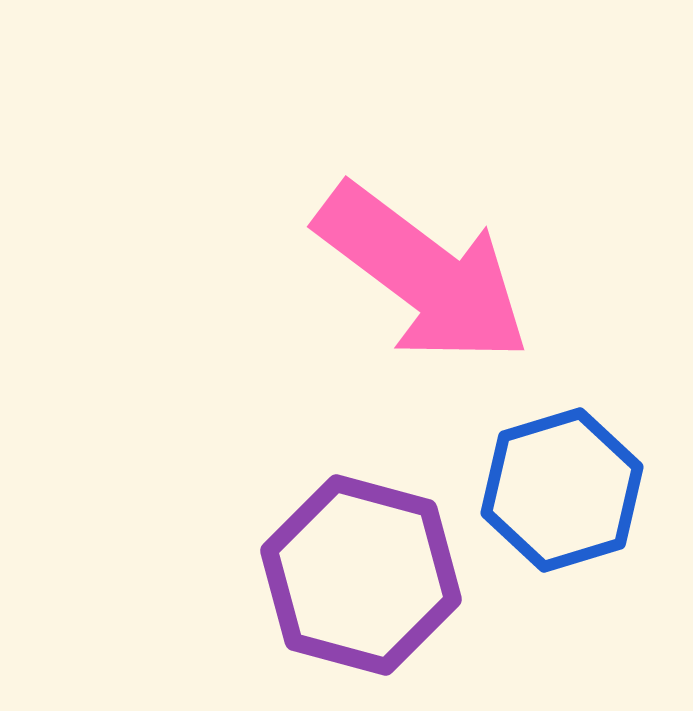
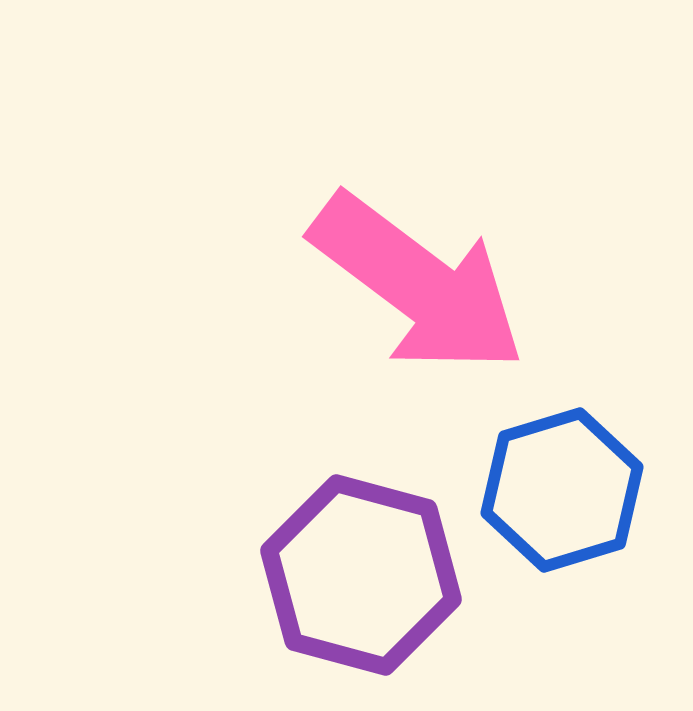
pink arrow: moved 5 px left, 10 px down
